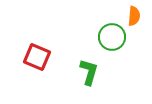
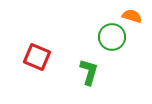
orange semicircle: moved 2 px left; rotated 78 degrees counterclockwise
